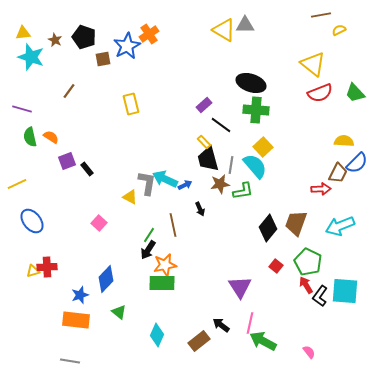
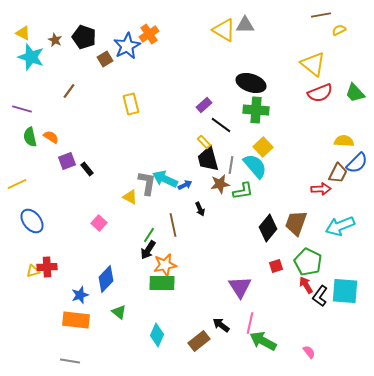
yellow triangle at (23, 33): rotated 35 degrees clockwise
brown square at (103, 59): moved 2 px right; rotated 21 degrees counterclockwise
red square at (276, 266): rotated 32 degrees clockwise
